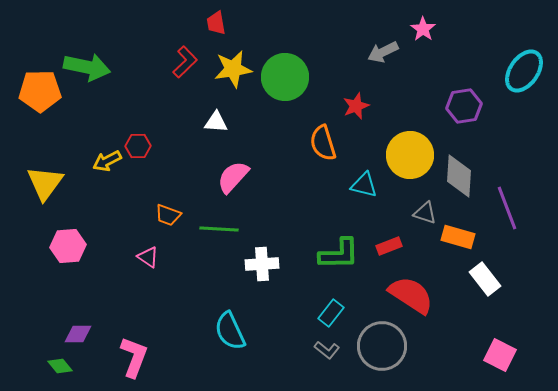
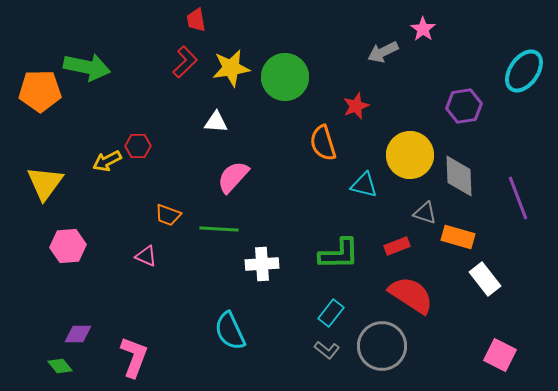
red trapezoid: moved 20 px left, 3 px up
yellow star: moved 2 px left, 1 px up
gray diamond: rotated 6 degrees counterclockwise
purple line: moved 11 px right, 10 px up
red rectangle: moved 8 px right
pink triangle: moved 2 px left, 1 px up; rotated 10 degrees counterclockwise
